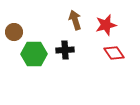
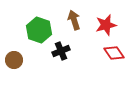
brown arrow: moved 1 px left
brown circle: moved 28 px down
black cross: moved 4 px left, 1 px down; rotated 18 degrees counterclockwise
green hexagon: moved 5 px right, 24 px up; rotated 20 degrees clockwise
